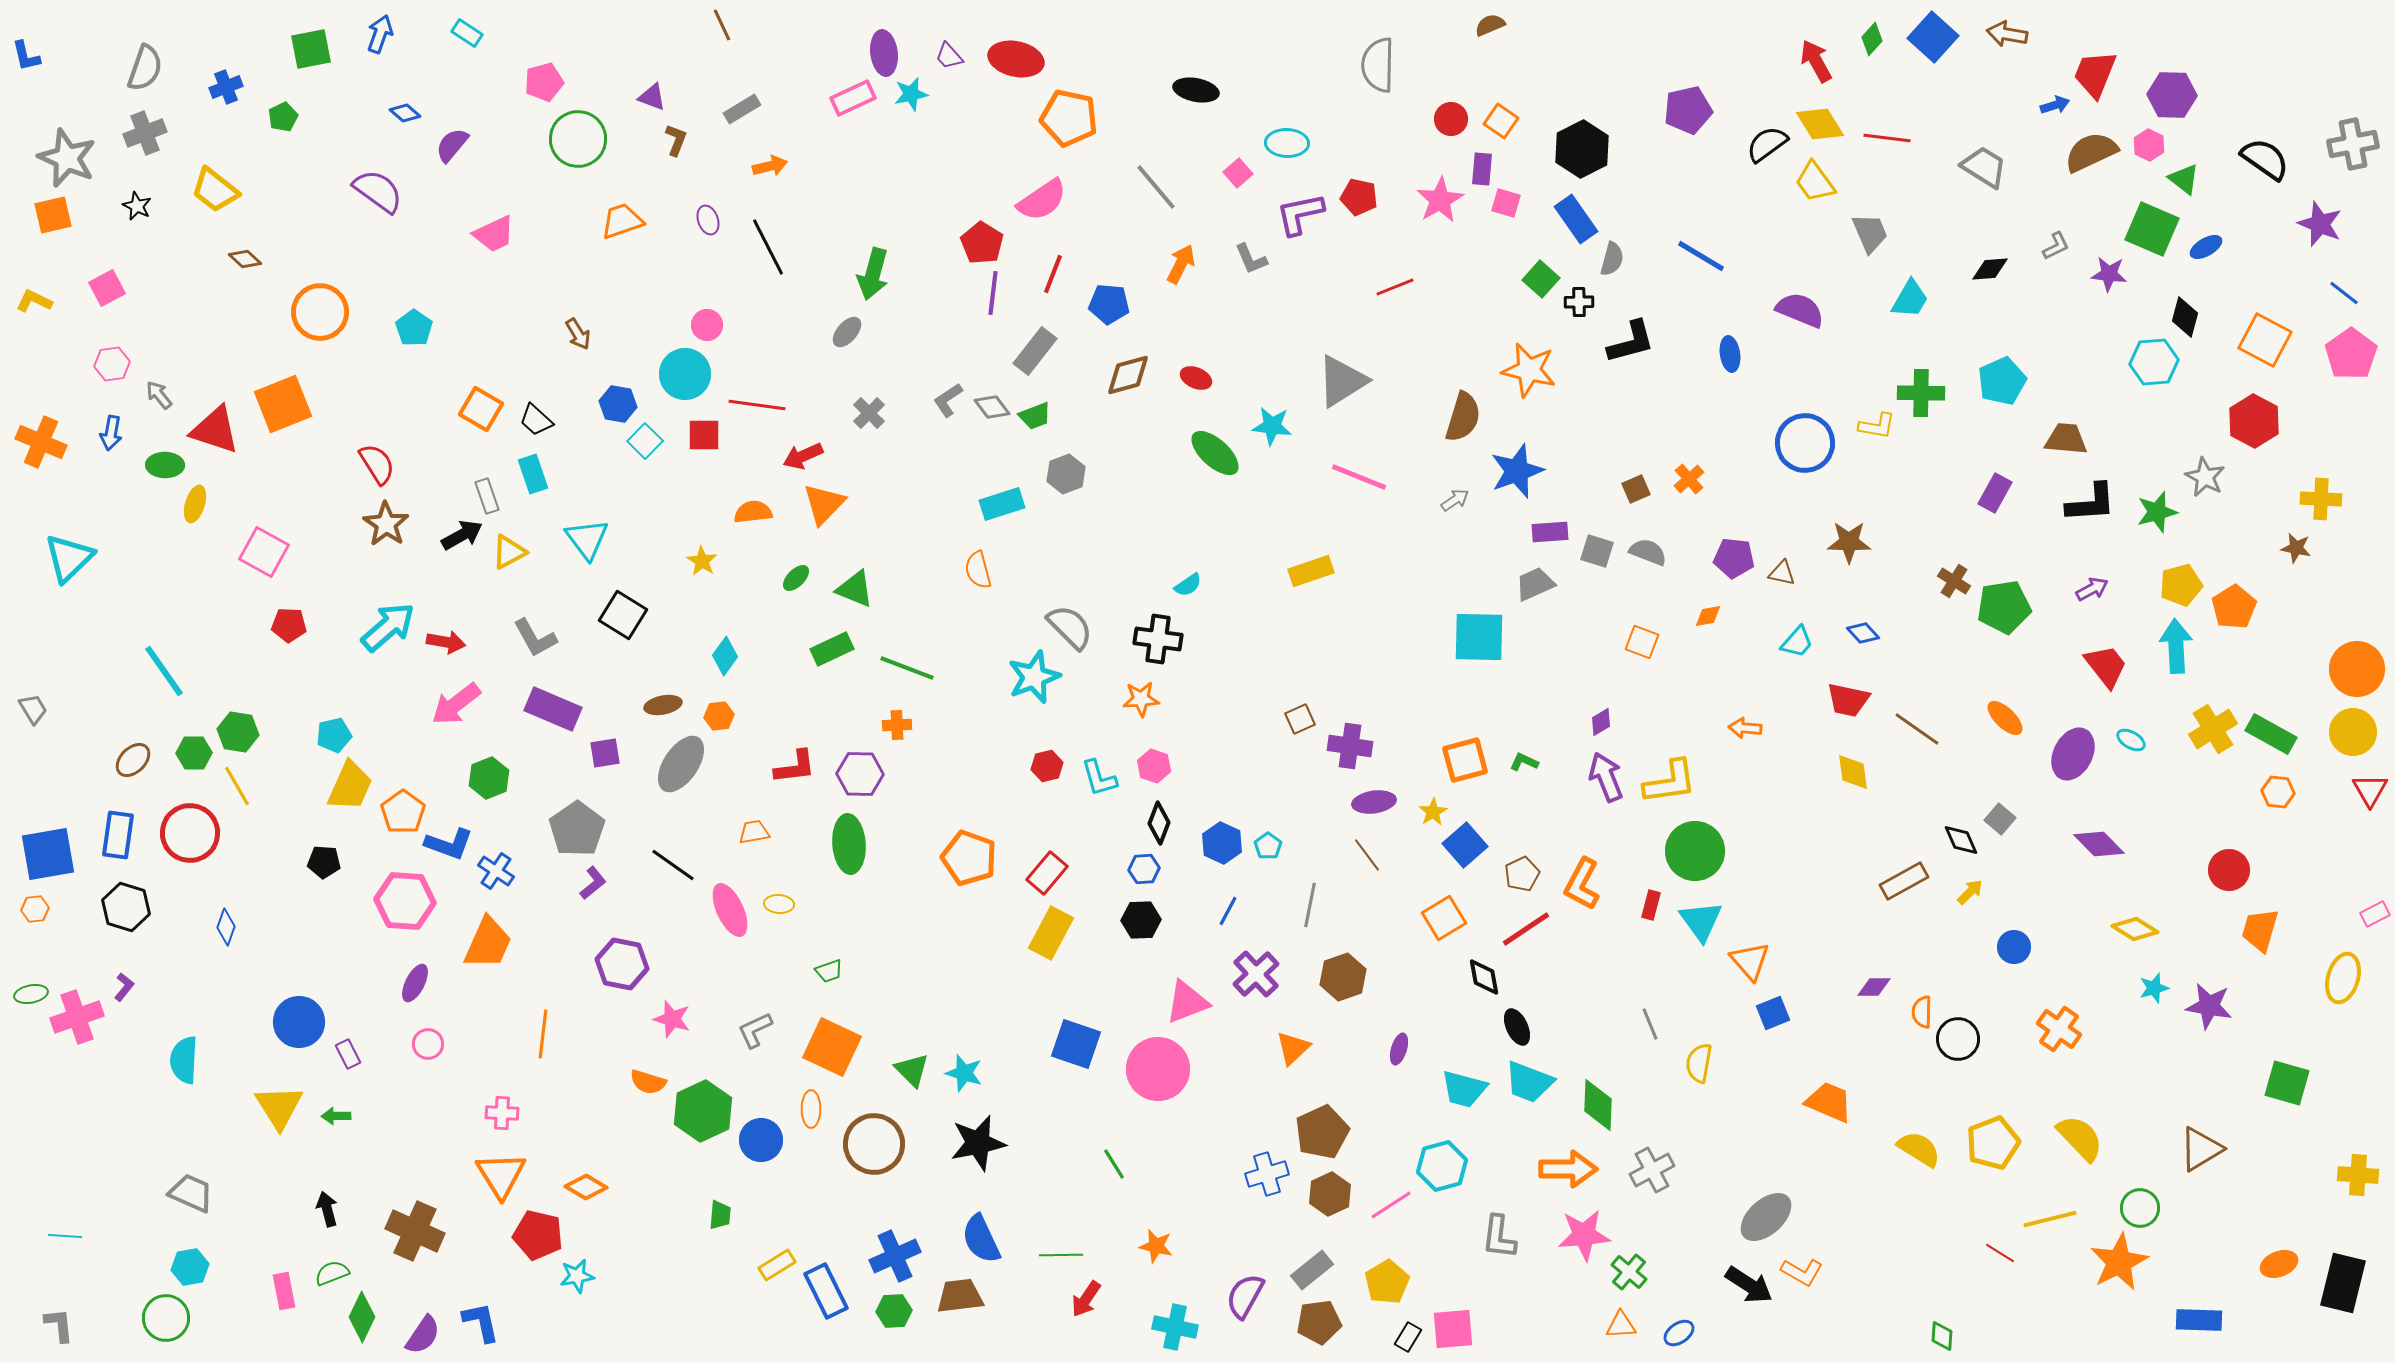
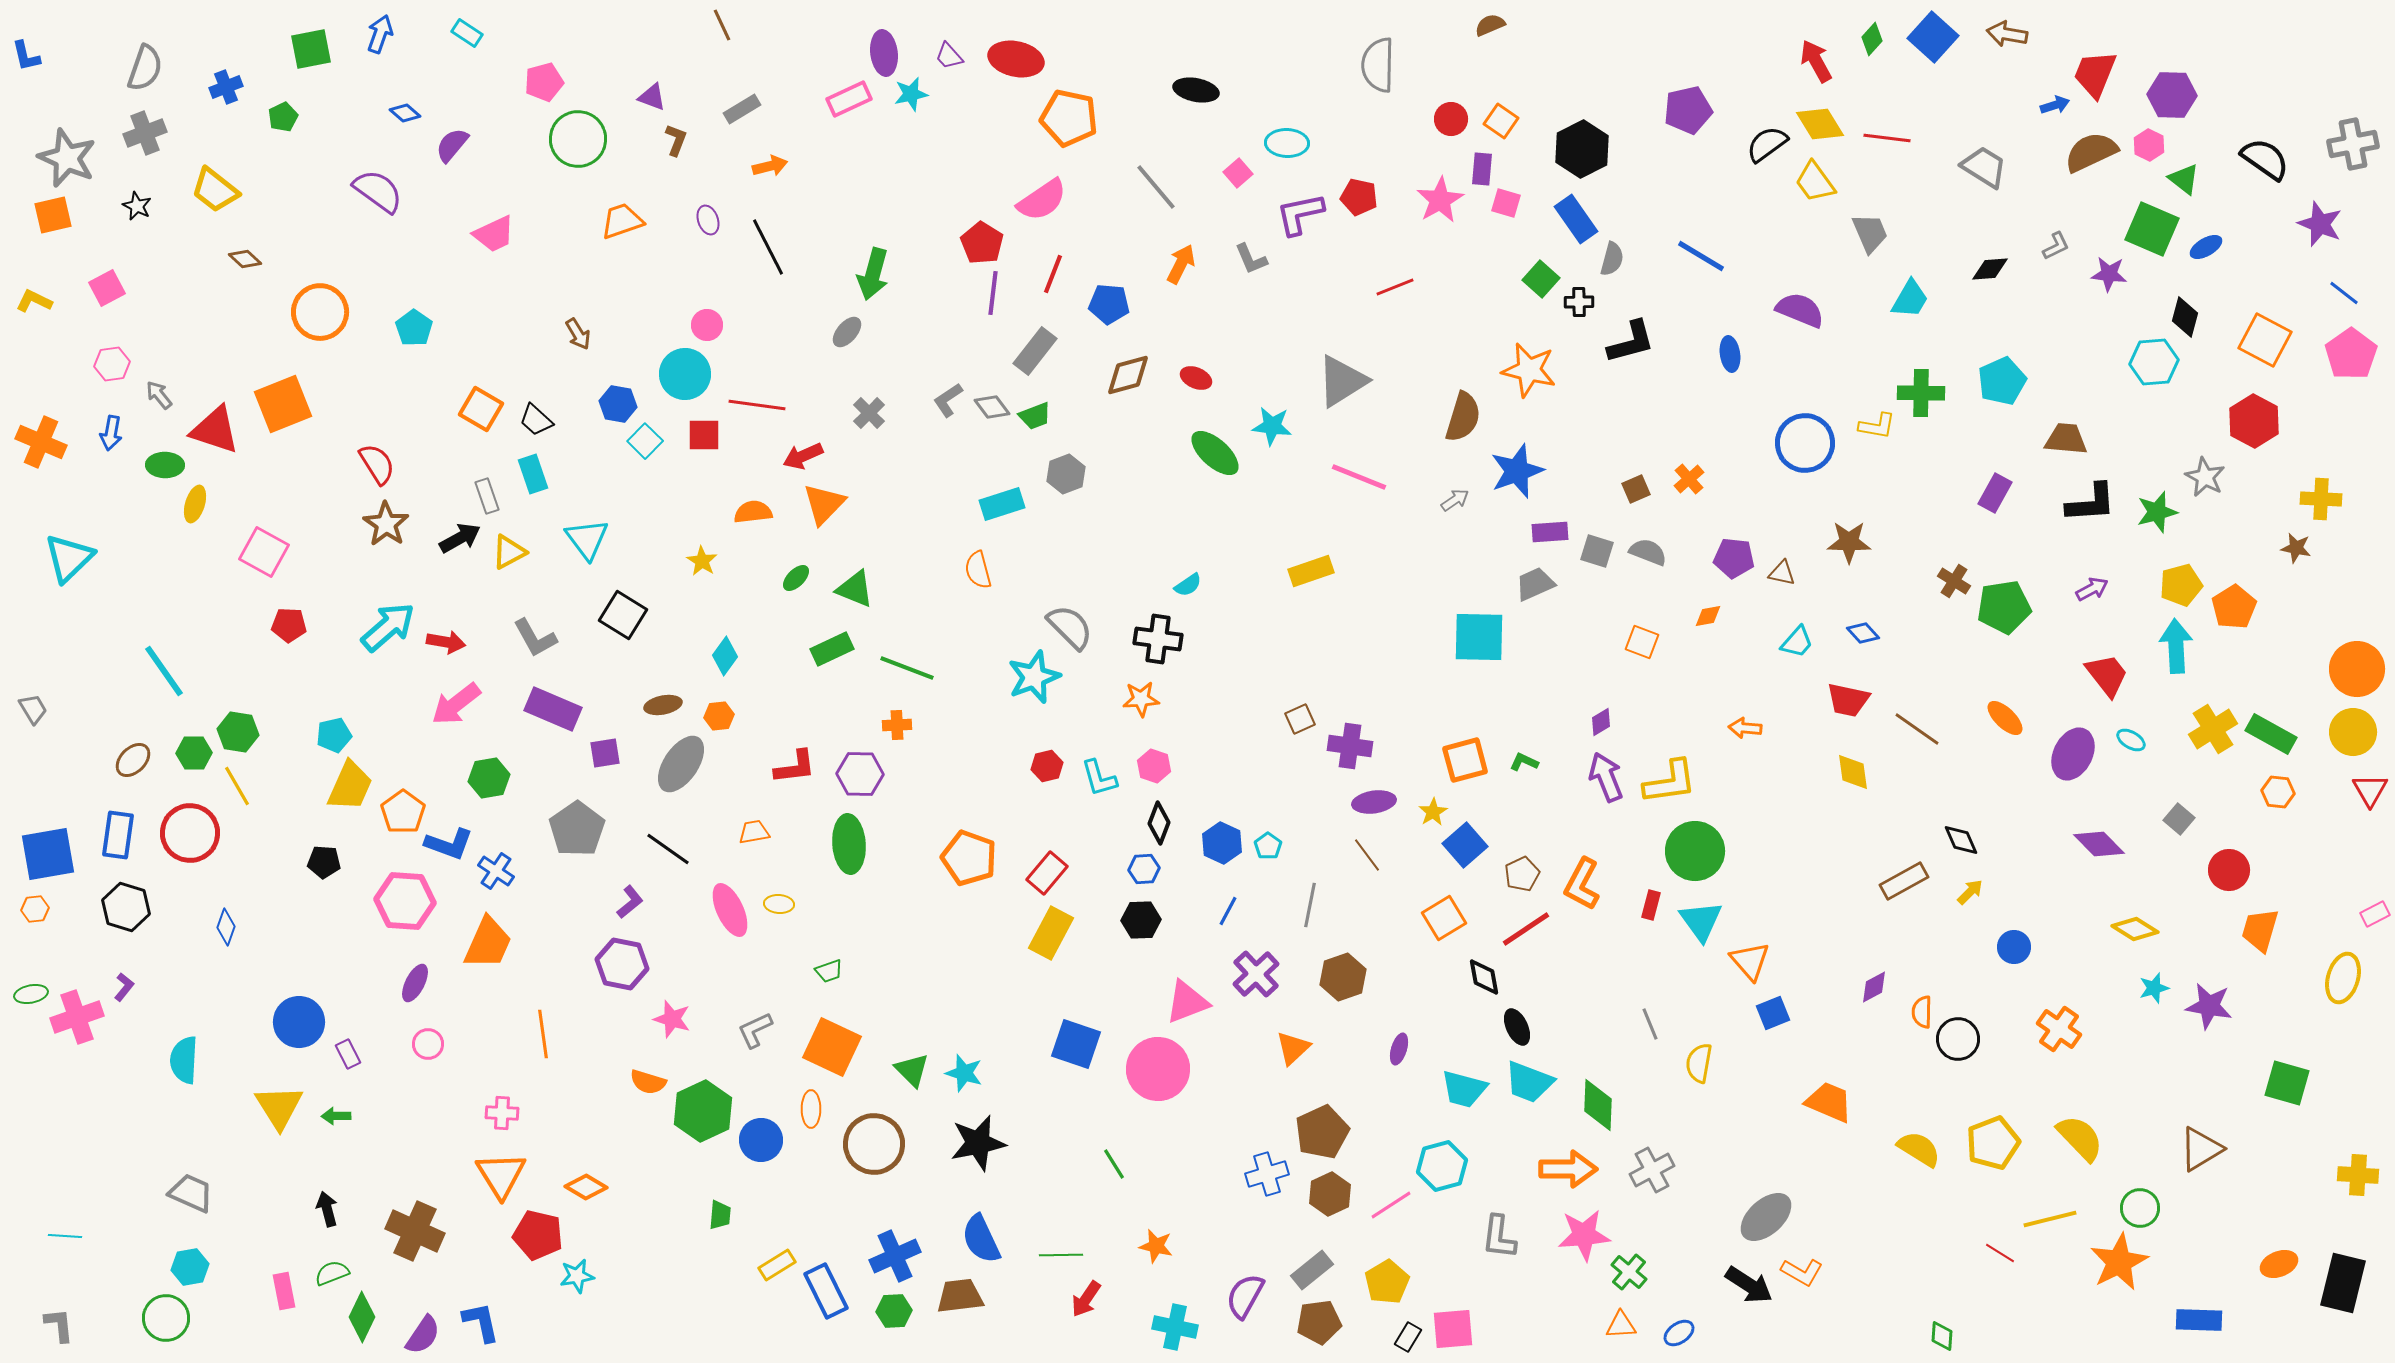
pink rectangle at (853, 98): moved 4 px left, 1 px down
black arrow at (462, 535): moved 2 px left, 3 px down
red trapezoid at (2106, 666): moved 1 px right, 9 px down
green hexagon at (489, 778): rotated 12 degrees clockwise
gray square at (2000, 819): moved 179 px right
black line at (673, 865): moved 5 px left, 16 px up
purple L-shape at (593, 883): moved 37 px right, 19 px down
purple diamond at (1874, 987): rotated 28 degrees counterclockwise
orange line at (543, 1034): rotated 15 degrees counterclockwise
